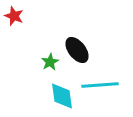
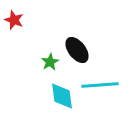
red star: moved 4 px down
